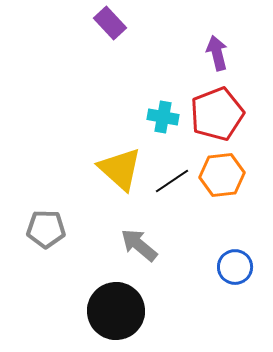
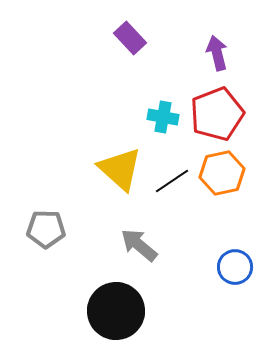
purple rectangle: moved 20 px right, 15 px down
orange hexagon: moved 2 px up; rotated 6 degrees counterclockwise
